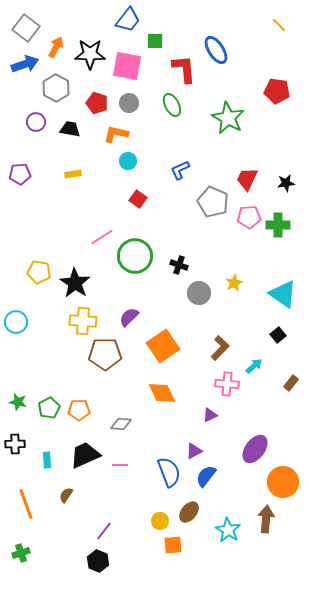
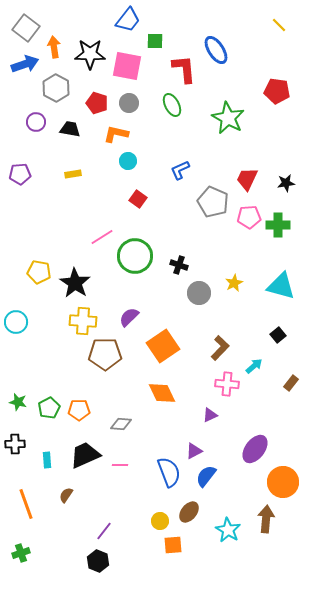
orange arrow at (56, 47): moved 2 px left; rotated 35 degrees counterclockwise
cyan triangle at (283, 294): moved 2 px left, 8 px up; rotated 20 degrees counterclockwise
